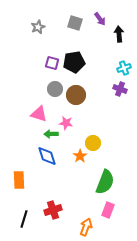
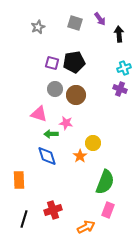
orange arrow: rotated 42 degrees clockwise
